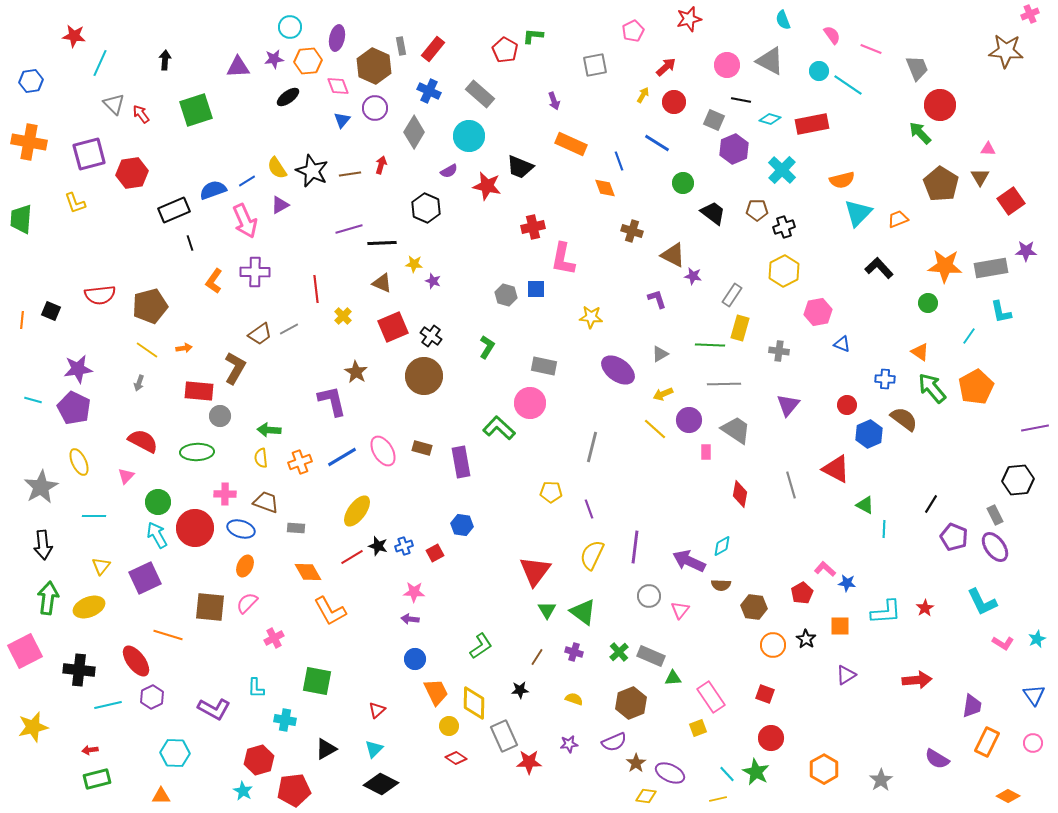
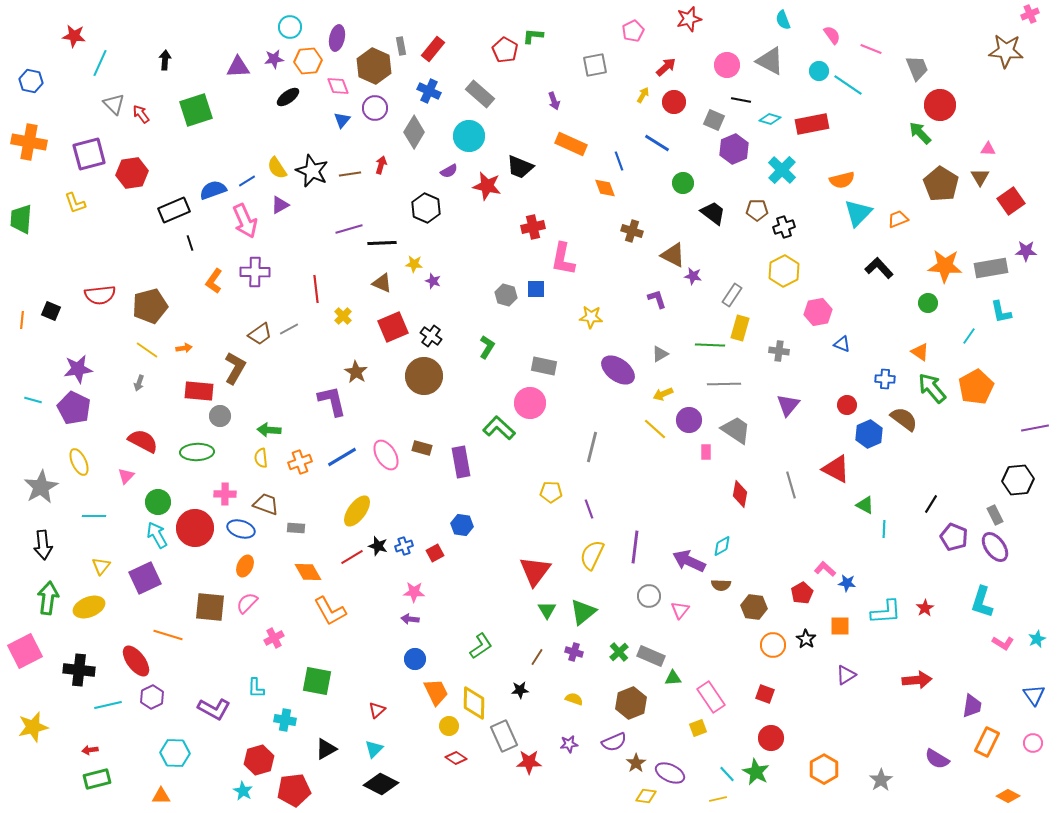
blue hexagon at (31, 81): rotated 20 degrees clockwise
pink ellipse at (383, 451): moved 3 px right, 4 px down
brown trapezoid at (266, 502): moved 2 px down
cyan L-shape at (982, 602): rotated 44 degrees clockwise
green triangle at (583, 612): rotated 44 degrees clockwise
